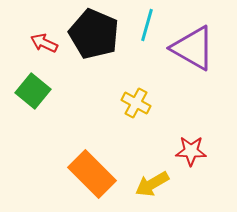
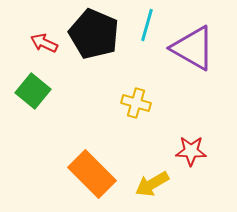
yellow cross: rotated 12 degrees counterclockwise
